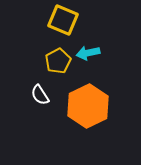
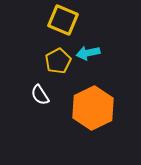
orange hexagon: moved 5 px right, 2 px down
